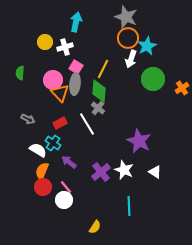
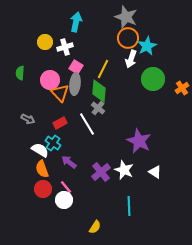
pink circle: moved 3 px left
white semicircle: moved 2 px right
orange semicircle: moved 2 px up; rotated 42 degrees counterclockwise
red circle: moved 2 px down
